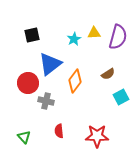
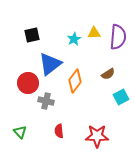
purple semicircle: rotated 10 degrees counterclockwise
green triangle: moved 4 px left, 5 px up
